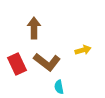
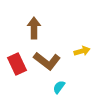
yellow arrow: moved 1 px left, 1 px down
brown L-shape: moved 1 px up
cyan semicircle: rotated 48 degrees clockwise
